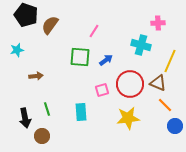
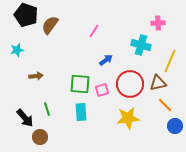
green square: moved 27 px down
brown triangle: rotated 36 degrees counterclockwise
black arrow: rotated 30 degrees counterclockwise
brown circle: moved 2 px left, 1 px down
